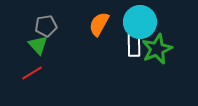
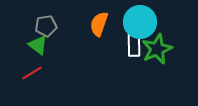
orange semicircle: rotated 10 degrees counterclockwise
green triangle: rotated 10 degrees counterclockwise
